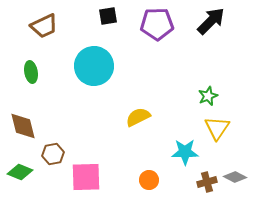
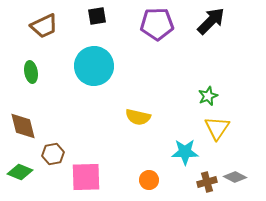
black square: moved 11 px left
yellow semicircle: rotated 140 degrees counterclockwise
